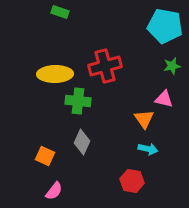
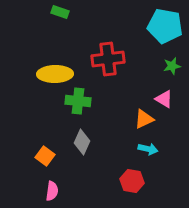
red cross: moved 3 px right, 7 px up; rotated 8 degrees clockwise
pink triangle: rotated 18 degrees clockwise
orange triangle: rotated 40 degrees clockwise
orange square: rotated 12 degrees clockwise
pink semicircle: moved 2 px left; rotated 30 degrees counterclockwise
